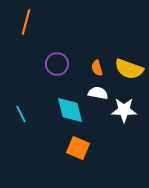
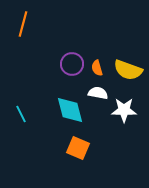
orange line: moved 3 px left, 2 px down
purple circle: moved 15 px right
yellow semicircle: moved 1 px left, 1 px down
